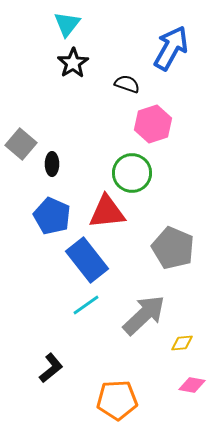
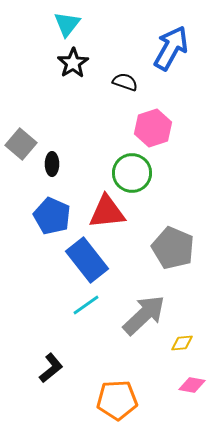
black semicircle: moved 2 px left, 2 px up
pink hexagon: moved 4 px down
